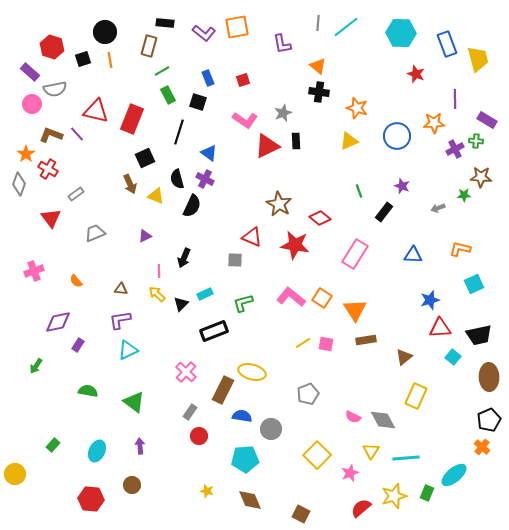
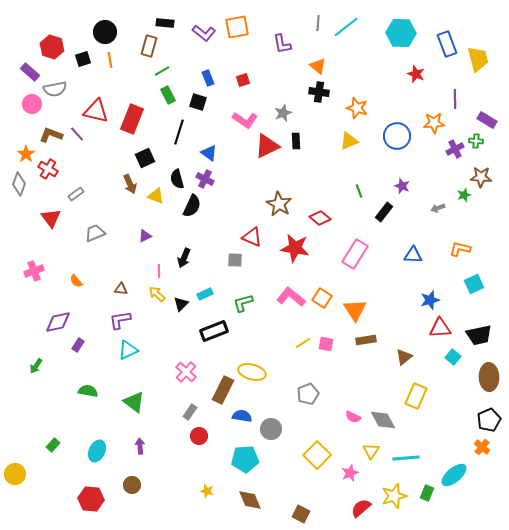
green star at (464, 195): rotated 16 degrees counterclockwise
red star at (295, 245): moved 3 px down
